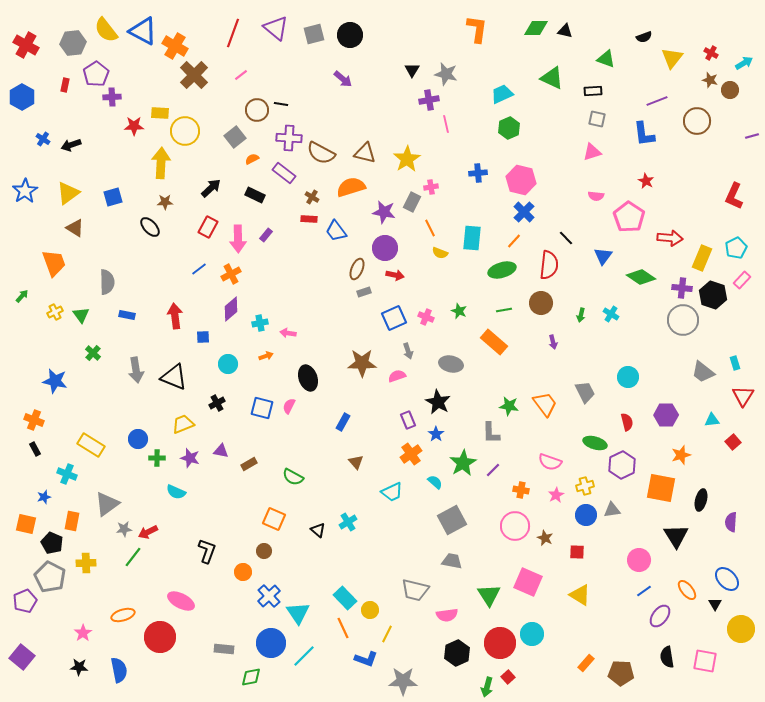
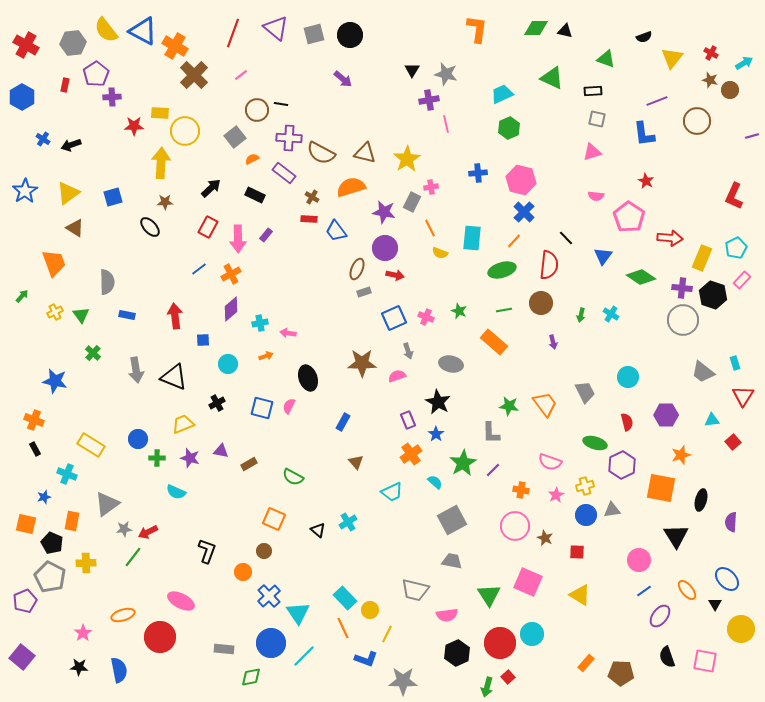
blue square at (203, 337): moved 3 px down
black semicircle at (667, 657): rotated 10 degrees counterclockwise
